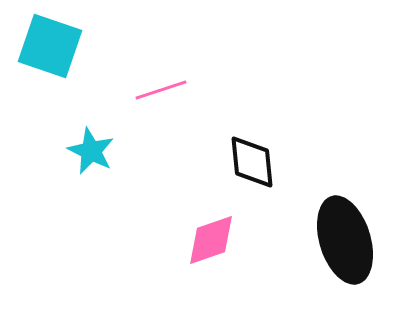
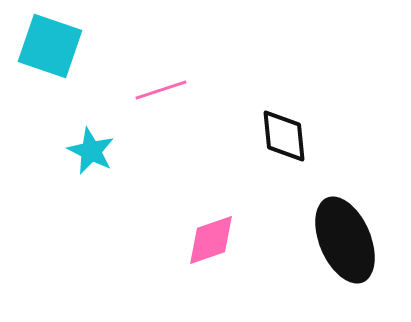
black diamond: moved 32 px right, 26 px up
black ellipse: rotated 6 degrees counterclockwise
